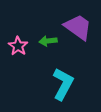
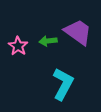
purple trapezoid: moved 5 px down
